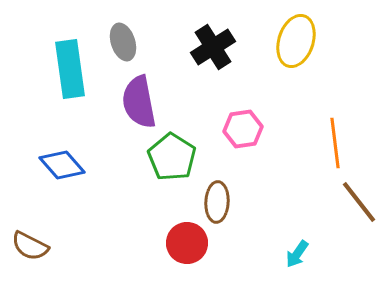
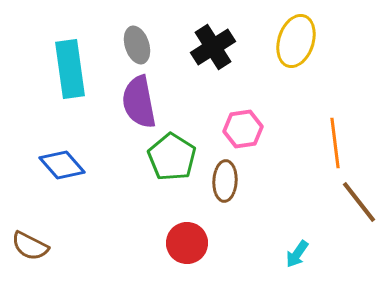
gray ellipse: moved 14 px right, 3 px down
brown ellipse: moved 8 px right, 21 px up
